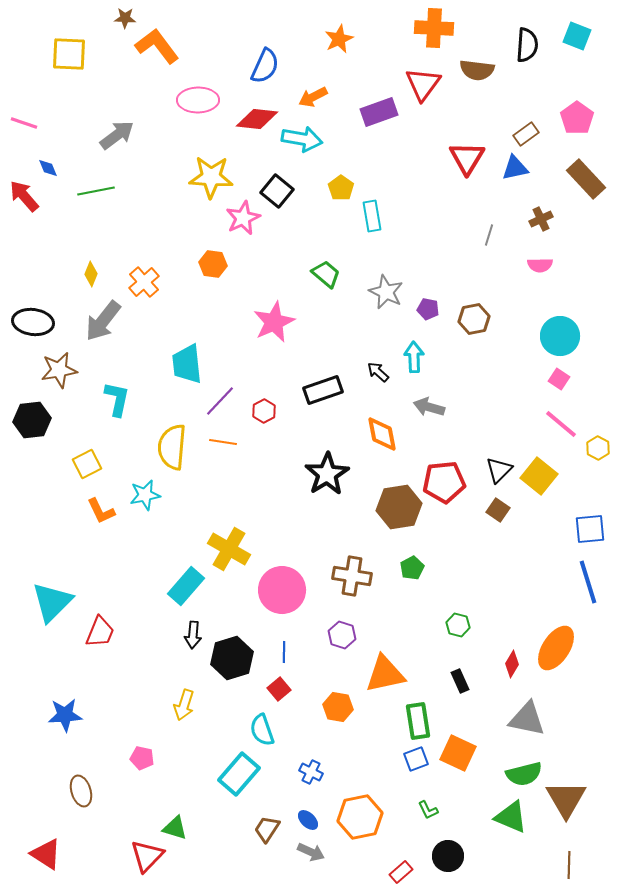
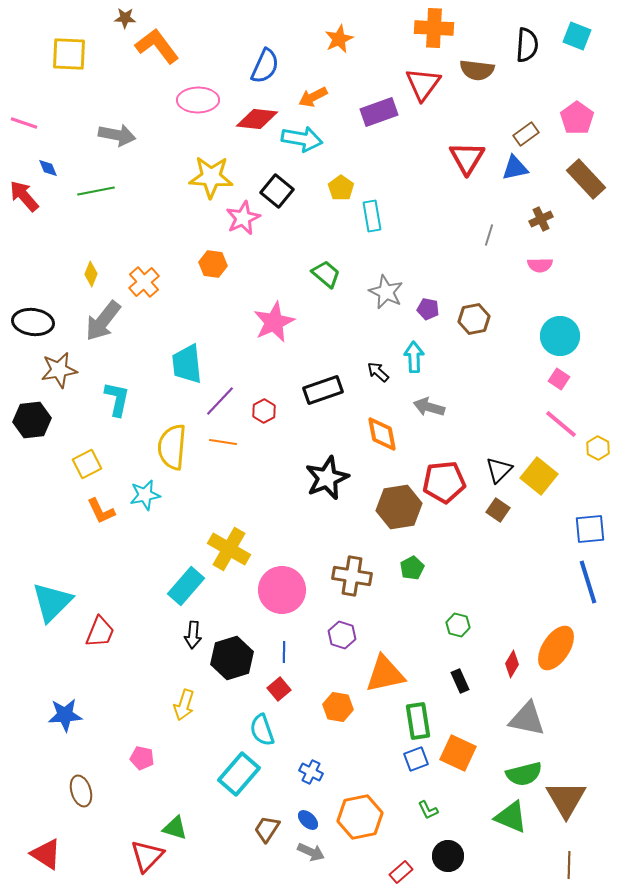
gray arrow at (117, 135): rotated 48 degrees clockwise
black star at (327, 474): moved 4 px down; rotated 9 degrees clockwise
